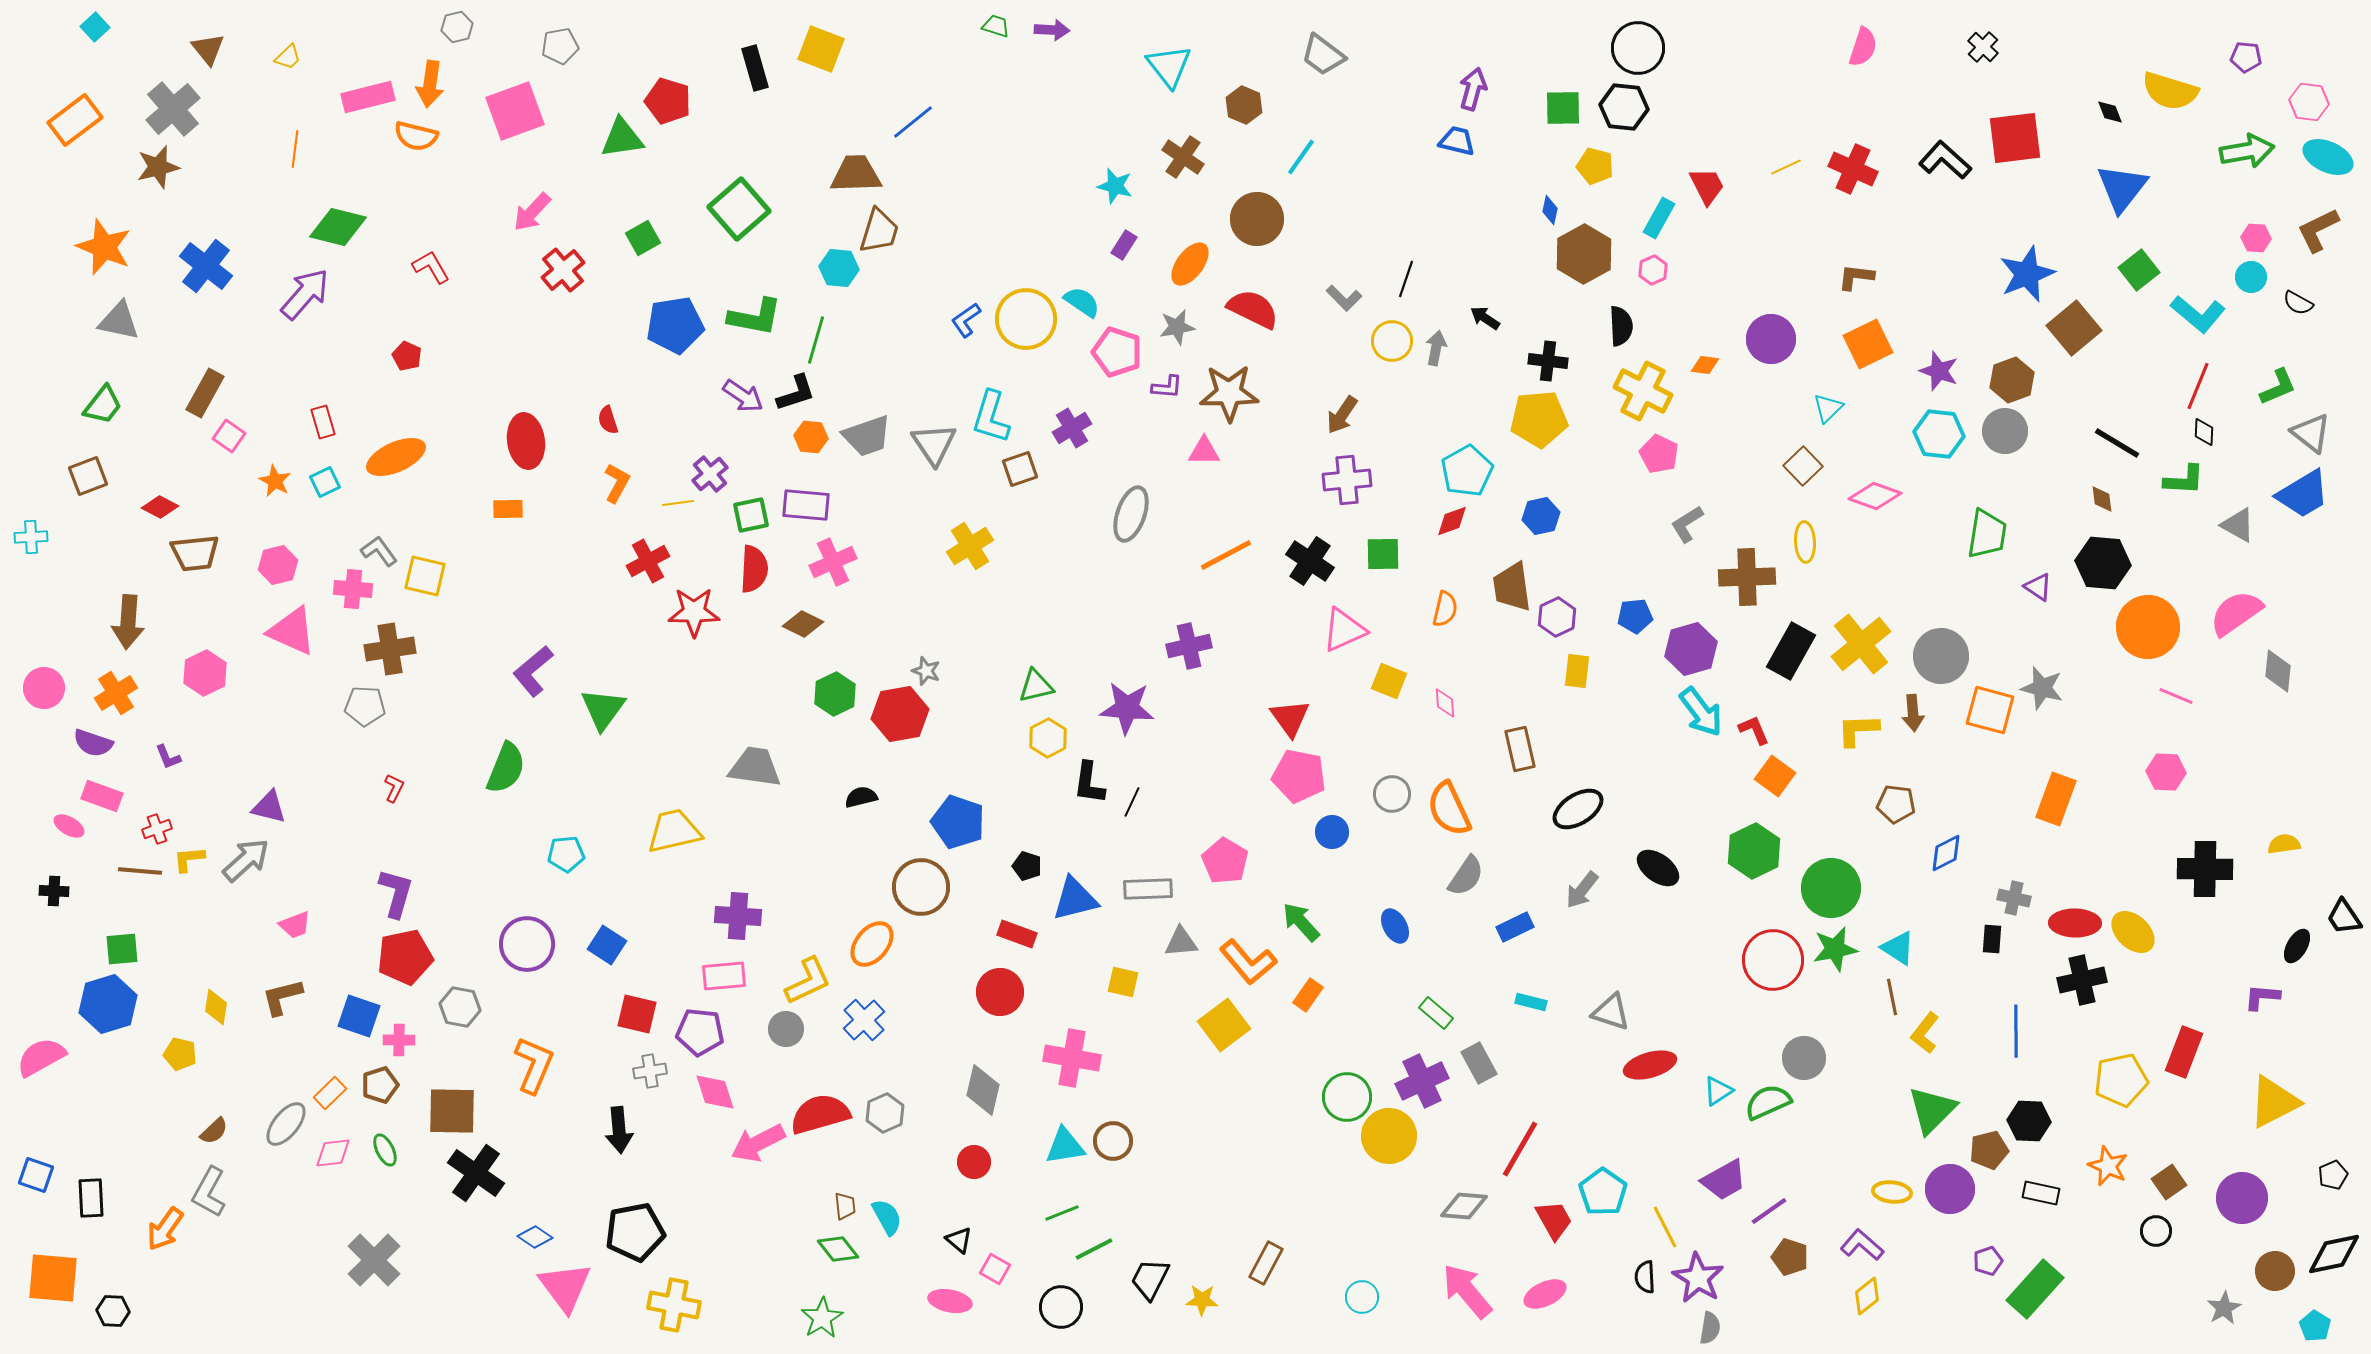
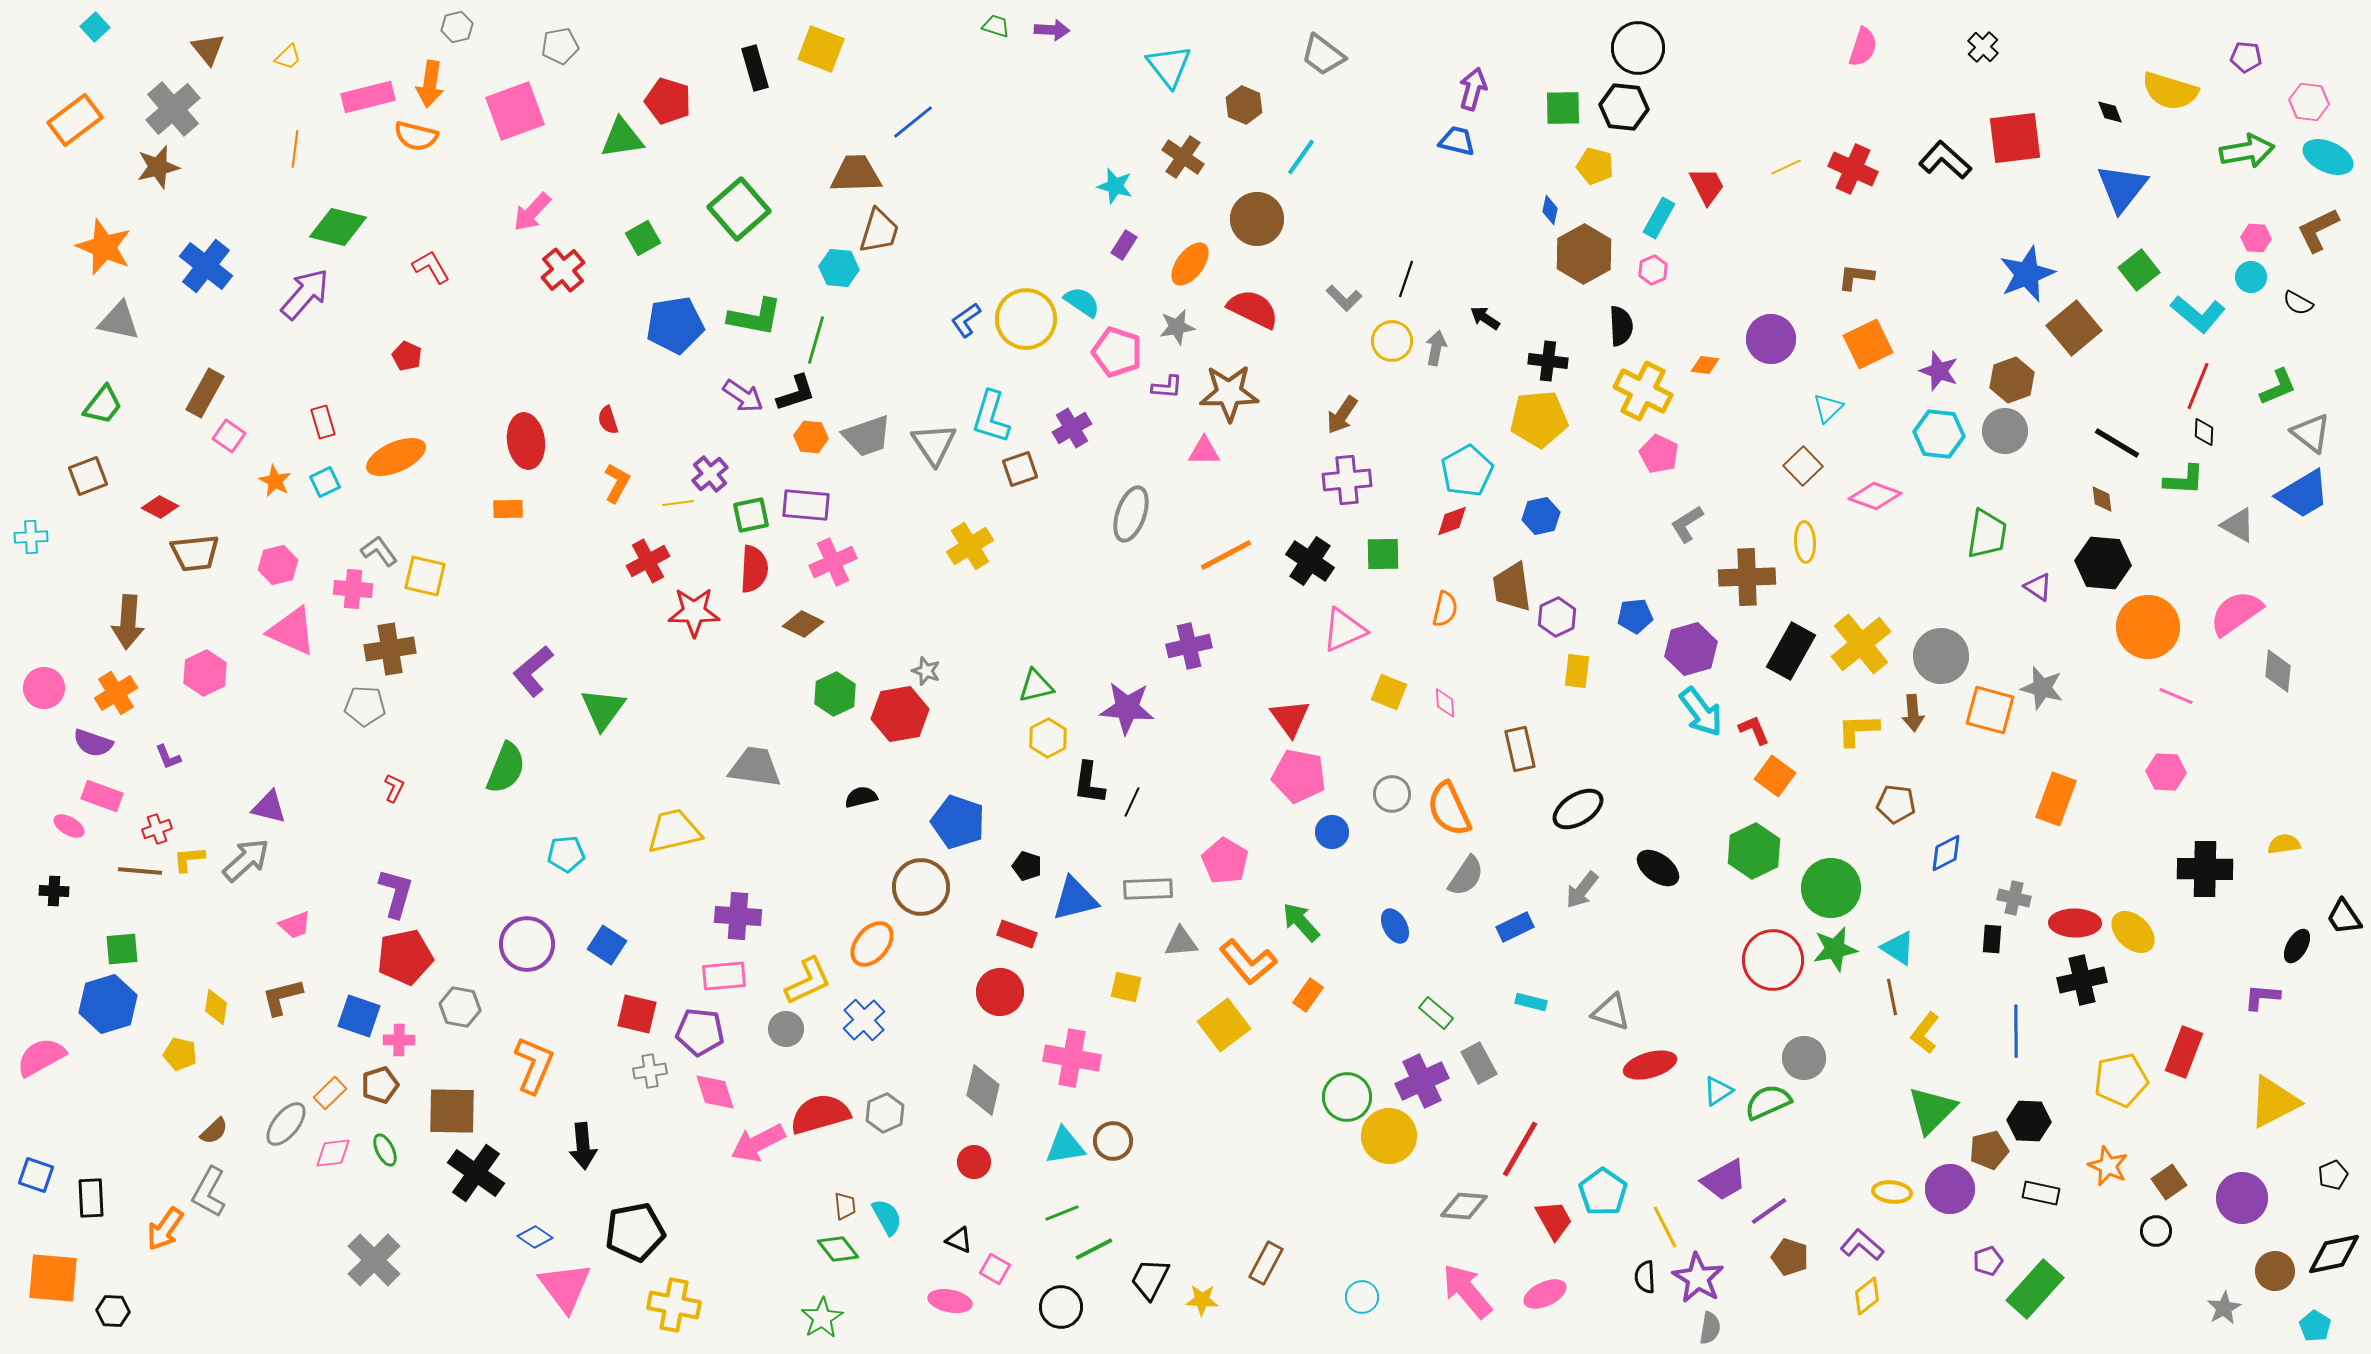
yellow square at (1389, 681): moved 11 px down
yellow square at (1123, 982): moved 3 px right, 5 px down
black arrow at (619, 1130): moved 36 px left, 16 px down
black triangle at (959, 1240): rotated 16 degrees counterclockwise
